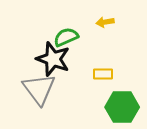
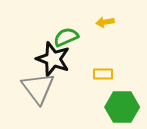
gray triangle: moved 1 px left, 1 px up
